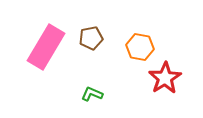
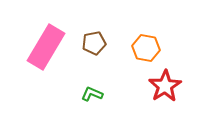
brown pentagon: moved 3 px right, 5 px down
orange hexagon: moved 6 px right, 1 px down
red star: moved 8 px down
